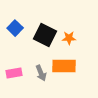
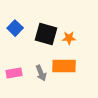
black square: moved 1 px right, 1 px up; rotated 10 degrees counterclockwise
